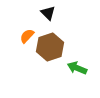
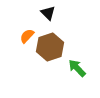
green arrow: rotated 24 degrees clockwise
